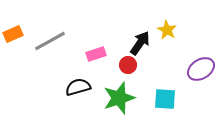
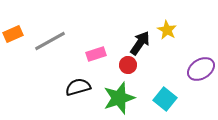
cyan square: rotated 35 degrees clockwise
